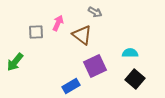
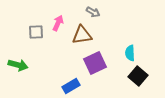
gray arrow: moved 2 px left
brown triangle: rotated 45 degrees counterclockwise
cyan semicircle: rotated 91 degrees counterclockwise
green arrow: moved 3 px right, 3 px down; rotated 114 degrees counterclockwise
purple square: moved 3 px up
black square: moved 3 px right, 3 px up
